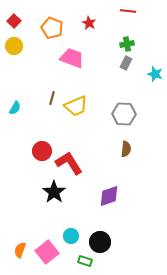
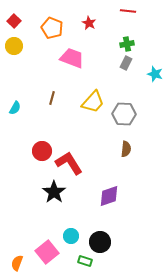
yellow trapezoid: moved 17 px right, 4 px up; rotated 25 degrees counterclockwise
orange semicircle: moved 3 px left, 13 px down
